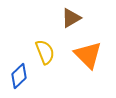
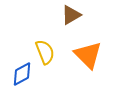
brown triangle: moved 3 px up
blue diamond: moved 3 px right, 2 px up; rotated 15 degrees clockwise
